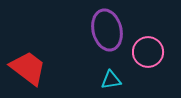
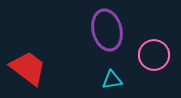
pink circle: moved 6 px right, 3 px down
cyan triangle: moved 1 px right
